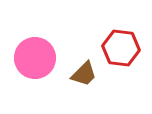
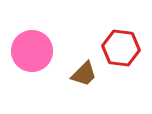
pink circle: moved 3 px left, 7 px up
